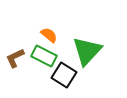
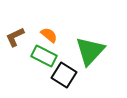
green triangle: moved 3 px right
brown L-shape: moved 21 px up
